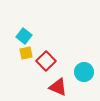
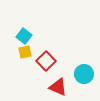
yellow square: moved 1 px left, 1 px up
cyan circle: moved 2 px down
